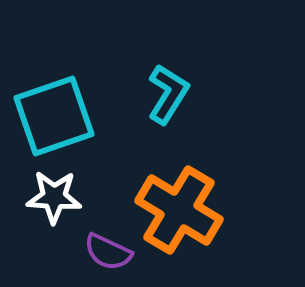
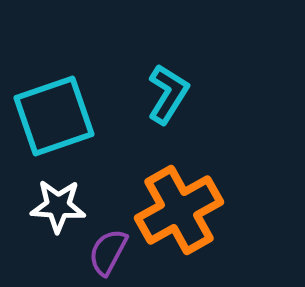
white star: moved 4 px right, 9 px down
orange cross: rotated 30 degrees clockwise
purple semicircle: rotated 93 degrees clockwise
